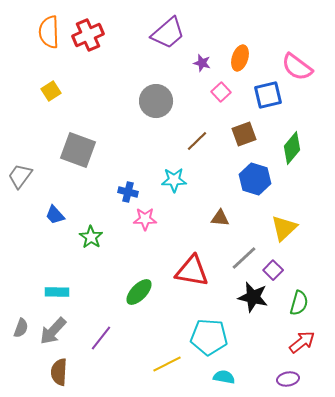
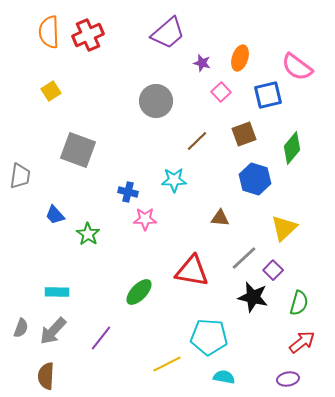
gray trapezoid: rotated 152 degrees clockwise
green star: moved 3 px left, 3 px up
brown semicircle: moved 13 px left, 4 px down
